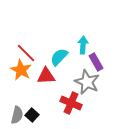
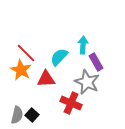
red triangle: moved 3 px down
